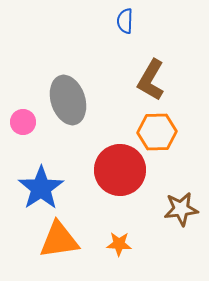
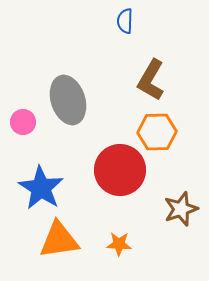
blue star: rotated 6 degrees counterclockwise
brown star: rotated 12 degrees counterclockwise
